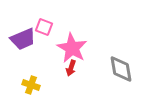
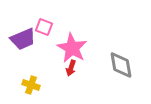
gray diamond: moved 4 px up
